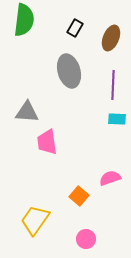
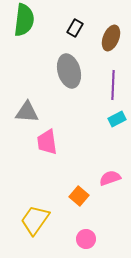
cyan rectangle: rotated 30 degrees counterclockwise
